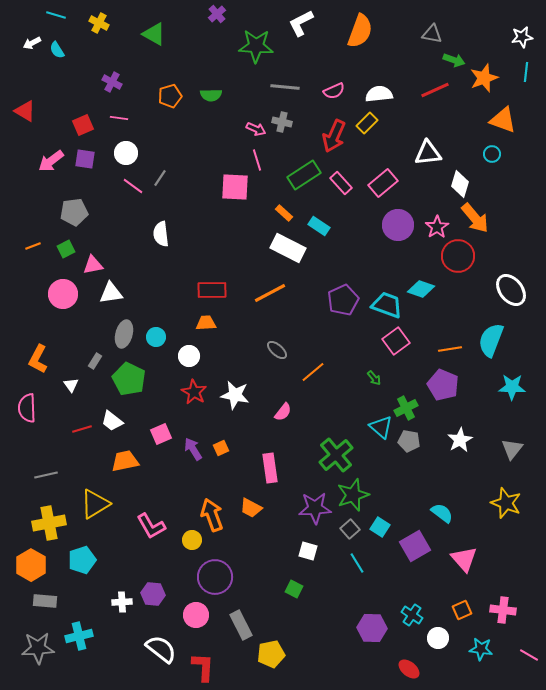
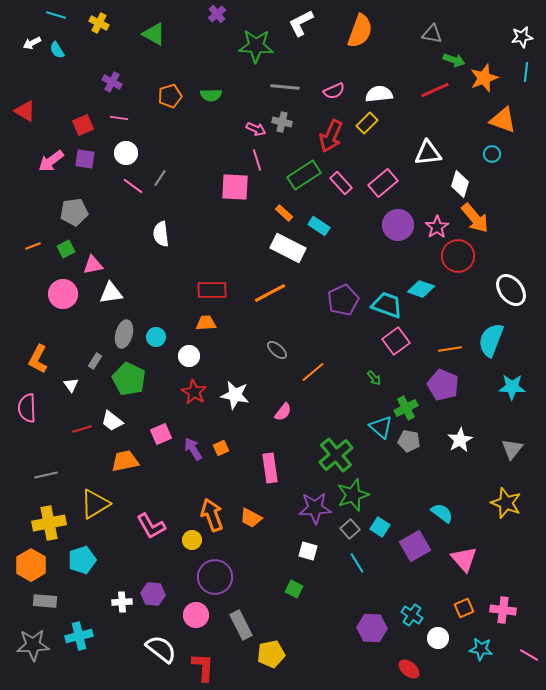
red arrow at (334, 136): moved 3 px left
orange trapezoid at (251, 508): moved 10 px down
orange square at (462, 610): moved 2 px right, 2 px up
gray star at (38, 648): moved 5 px left, 3 px up
